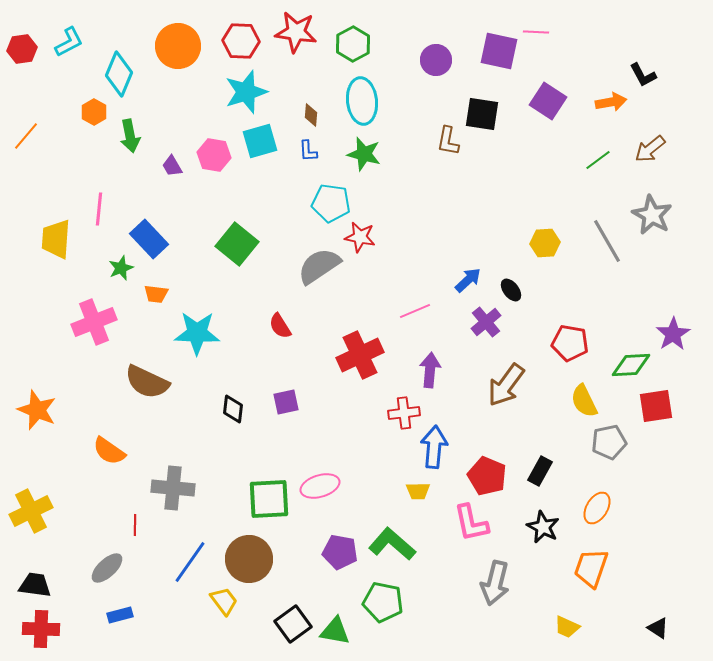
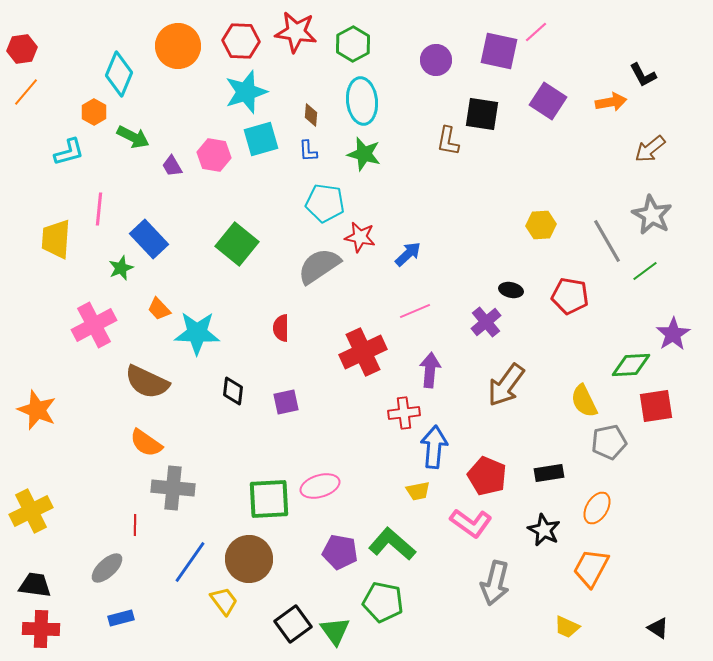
pink line at (536, 32): rotated 45 degrees counterclockwise
cyan L-shape at (69, 42): moved 110 px down; rotated 12 degrees clockwise
orange line at (26, 136): moved 44 px up
green arrow at (130, 136): moved 3 px right, 1 px down; rotated 52 degrees counterclockwise
cyan square at (260, 141): moved 1 px right, 2 px up
green line at (598, 160): moved 47 px right, 111 px down
cyan pentagon at (331, 203): moved 6 px left
yellow hexagon at (545, 243): moved 4 px left, 18 px up
blue arrow at (468, 280): moved 60 px left, 26 px up
black ellipse at (511, 290): rotated 40 degrees counterclockwise
orange trapezoid at (156, 294): moved 3 px right, 15 px down; rotated 40 degrees clockwise
pink cross at (94, 322): moved 3 px down; rotated 6 degrees counterclockwise
red semicircle at (280, 326): moved 1 px right, 2 px down; rotated 32 degrees clockwise
red pentagon at (570, 343): moved 47 px up
red cross at (360, 355): moved 3 px right, 3 px up
black diamond at (233, 409): moved 18 px up
orange semicircle at (109, 451): moved 37 px right, 8 px up
black rectangle at (540, 471): moved 9 px right, 2 px down; rotated 52 degrees clockwise
yellow trapezoid at (418, 491): rotated 10 degrees counterclockwise
pink L-shape at (471, 523): rotated 42 degrees counterclockwise
black star at (543, 527): moved 1 px right, 3 px down
orange trapezoid at (591, 568): rotated 9 degrees clockwise
blue rectangle at (120, 615): moved 1 px right, 3 px down
green triangle at (335, 631): rotated 44 degrees clockwise
